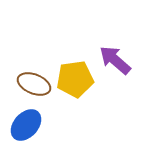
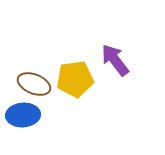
purple arrow: rotated 12 degrees clockwise
blue ellipse: moved 3 px left, 10 px up; rotated 44 degrees clockwise
